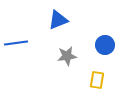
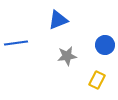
yellow rectangle: rotated 18 degrees clockwise
